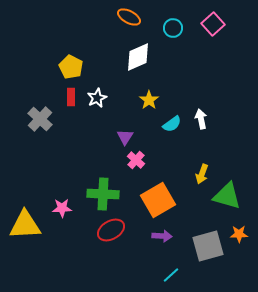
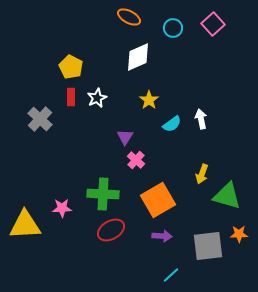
gray square: rotated 8 degrees clockwise
